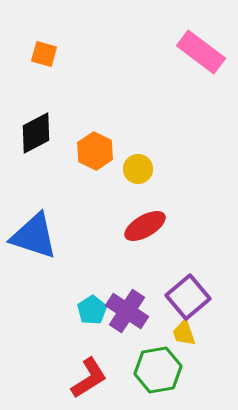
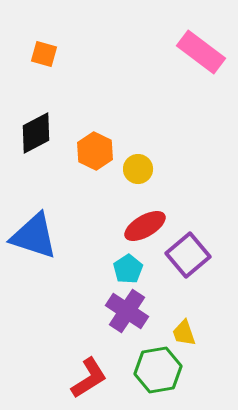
purple square: moved 42 px up
cyan pentagon: moved 36 px right, 41 px up
